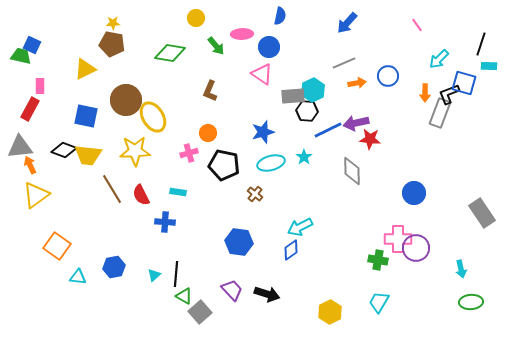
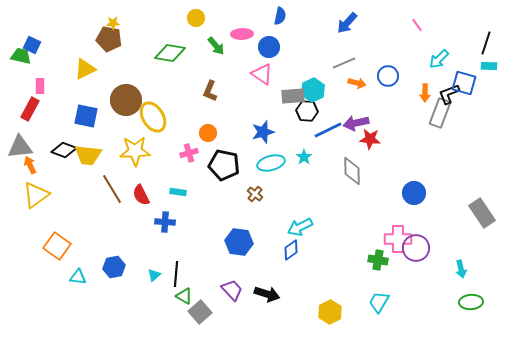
brown pentagon at (112, 44): moved 3 px left, 5 px up
black line at (481, 44): moved 5 px right, 1 px up
orange arrow at (357, 83): rotated 24 degrees clockwise
